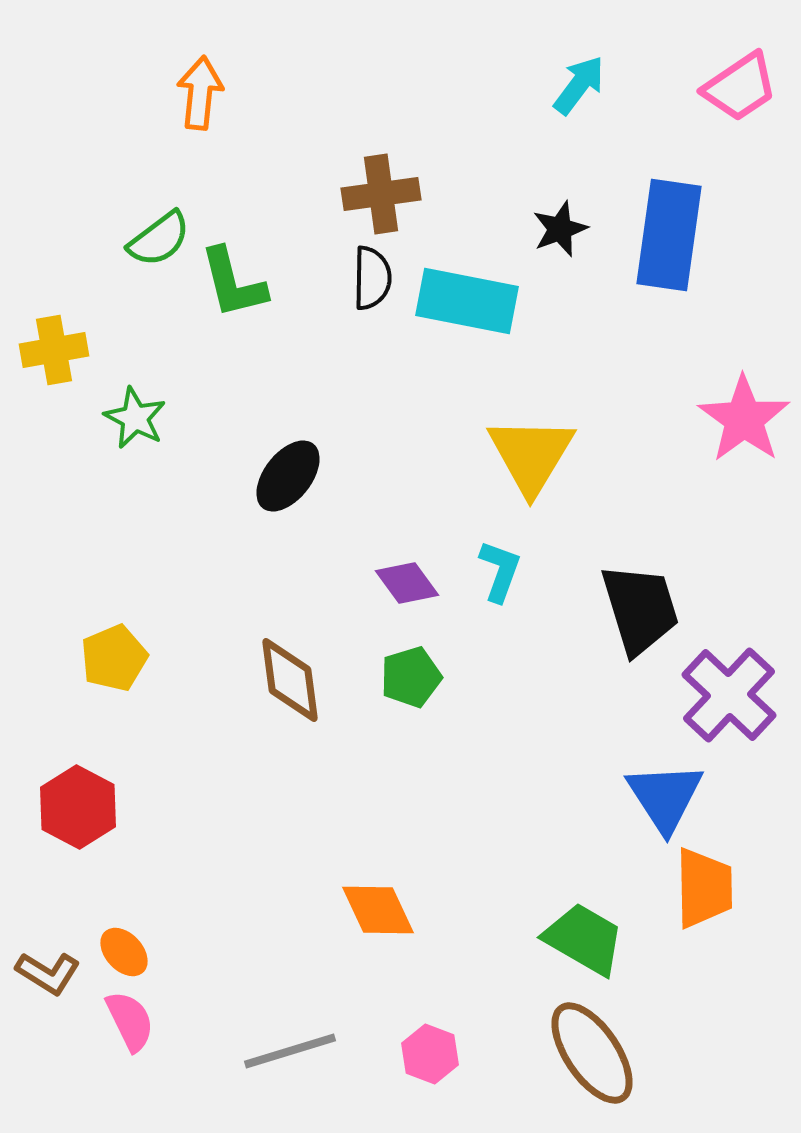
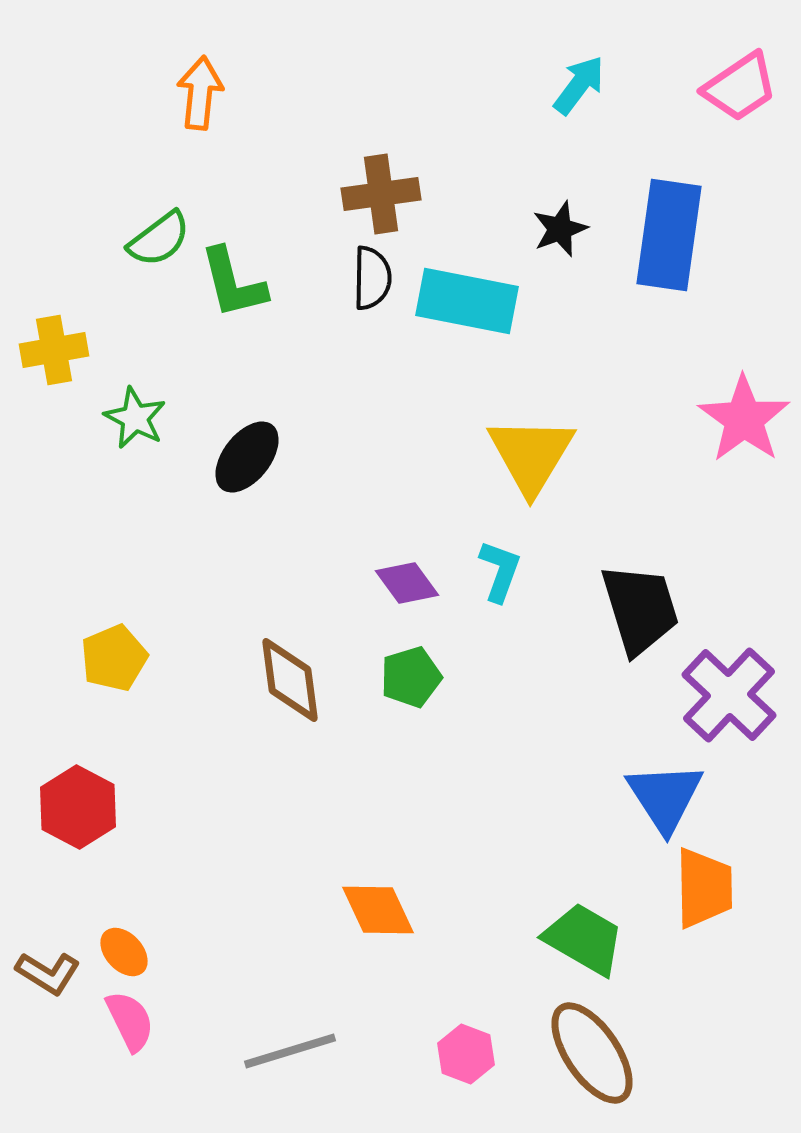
black ellipse: moved 41 px left, 19 px up
pink hexagon: moved 36 px right
